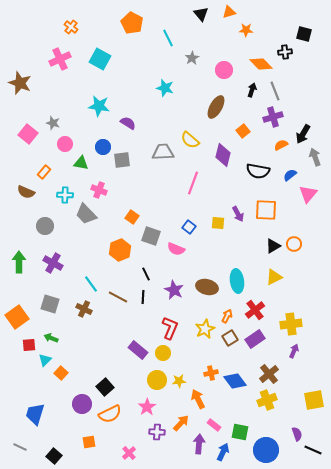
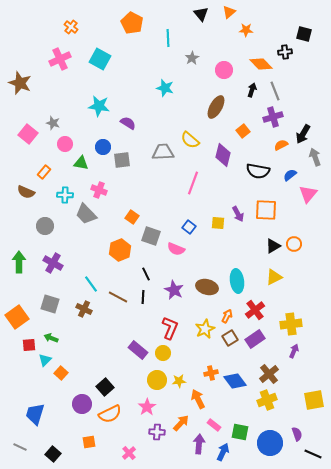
orange triangle at (229, 12): rotated 24 degrees counterclockwise
cyan line at (168, 38): rotated 24 degrees clockwise
blue circle at (266, 450): moved 4 px right, 7 px up
black line at (313, 450): moved 4 px down
black square at (54, 456): moved 1 px left, 2 px up
